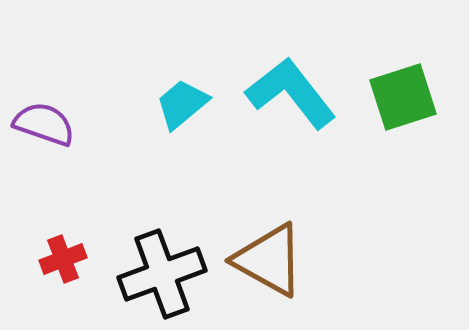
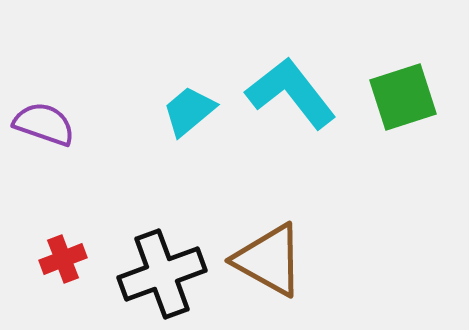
cyan trapezoid: moved 7 px right, 7 px down
